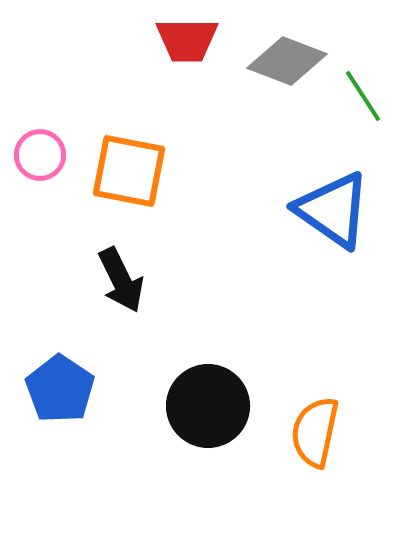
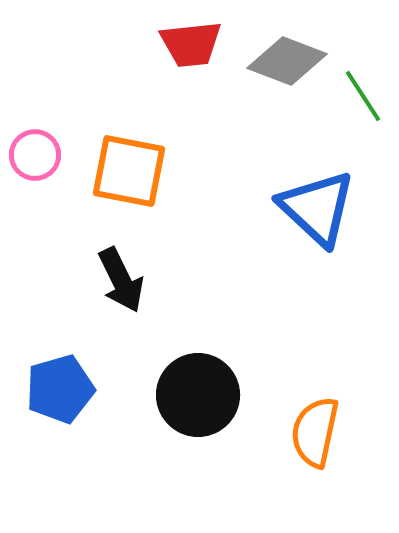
red trapezoid: moved 4 px right, 4 px down; rotated 6 degrees counterclockwise
pink circle: moved 5 px left
blue triangle: moved 16 px left, 2 px up; rotated 8 degrees clockwise
blue pentagon: rotated 22 degrees clockwise
black circle: moved 10 px left, 11 px up
